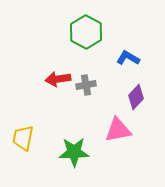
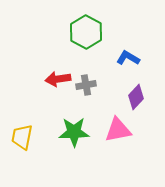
yellow trapezoid: moved 1 px left, 1 px up
green star: moved 20 px up
